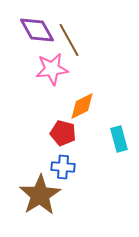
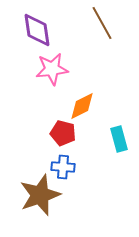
purple diamond: rotated 21 degrees clockwise
brown line: moved 33 px right, 17 px up
brown star: rotated 12 degrees clockwise
